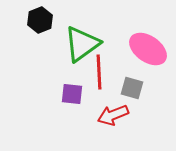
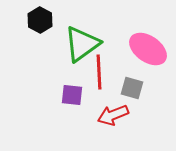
black hexagon: rotated 10 degrees counterclockwise
purple square: moved 1 px down
